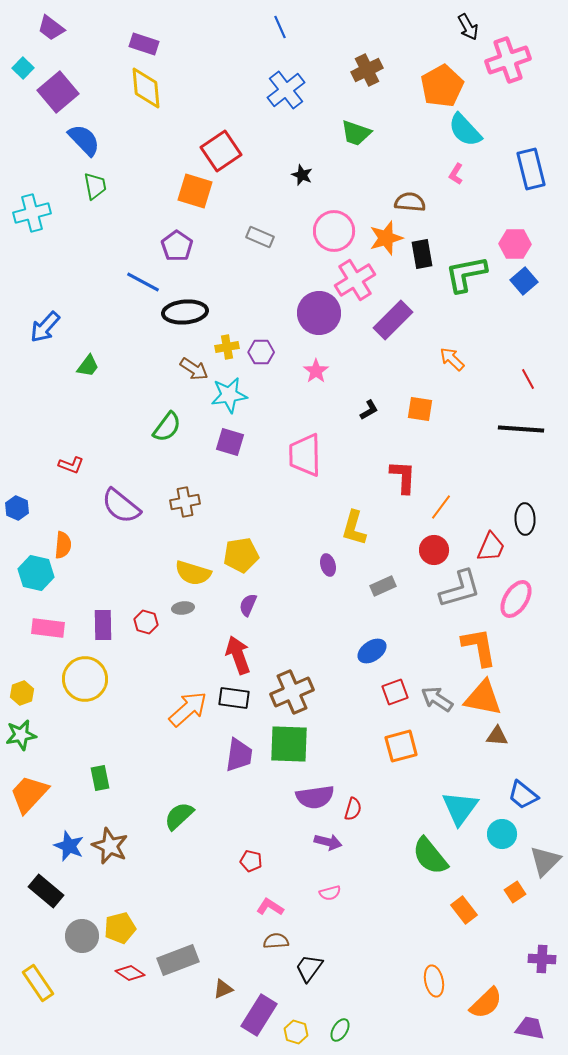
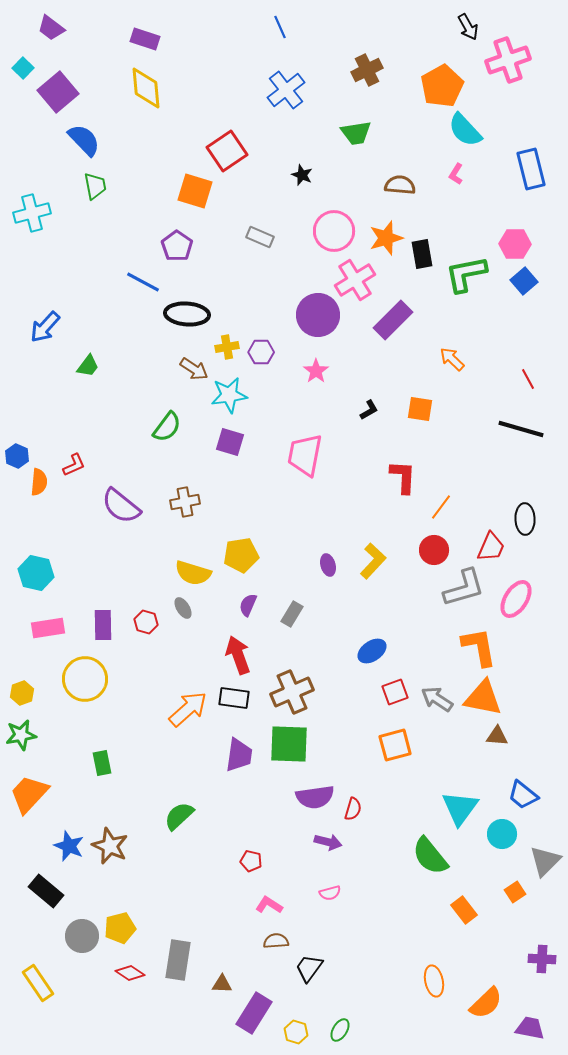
purple rectangle at (144, 44): moved 1 px right, 5 px up
green trapezoid at (356, 133): rotated 28 degrees counterclockwise
red square at (221, 151): moved 6 px right
brown semicircle at (410, 202): moved 10 px left, 17 px up
black ellipse at (185, 312): moved 2 px right, 2 px down; rotated 9 degrees clockwise
purple circle at (319, 313): moved 1 px left, 2 px down
black line at (521, 429): rotated 12 degrees clockwise
pink trapezoid at (305, 455): rotated 12 degrees clockwise
red L-shape at (71, 465): moved 3 px right; rotated 45 degrees counterclockwise
blue hexagon at (17, 508): moved 52 px up
yellow L-shape at (354, 528): moved 19 px right, 33 px down; rotated 153 degrees counterclockwise
orange semicircle at (63, 545): moved 24 px left, 63 px up
gray rectangle at (383, 586): moved 91 px left, 28 px down; rotated 35 degrees counterclockwise
gray L-shape at (460, 589): moved 4 px right, 1 px up
gray ellipse at (183, 608): rotated 65 degrees clockwise
pink rectangle at (48, 628): rotated 16 degrees counterclockwise
orange square at (401, 746): moved 6 px left, 1 px up
green rectangle at (100, 778): moved 2 px right, 15 px up
pink L-shape at (270, 907): moved 1 px left, 2 px up
gray rectangle at (178, 960): rotated 60 degrees counterclockwise
brown triangle at (223, 989): moved 1 px left, 5 px up; rotated 25 degrees clockwise
purple rectangle at (259, 1015): moved 5 px left, 2 px up
